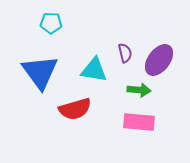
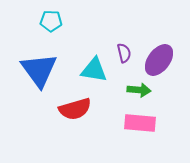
cyan pentagon: moved 2 px up
purple semicircle: moved 1 px left
blue triangle: moved 1 px left, 2 px up
pink rectangle: moved 1 px right, 1 px down
